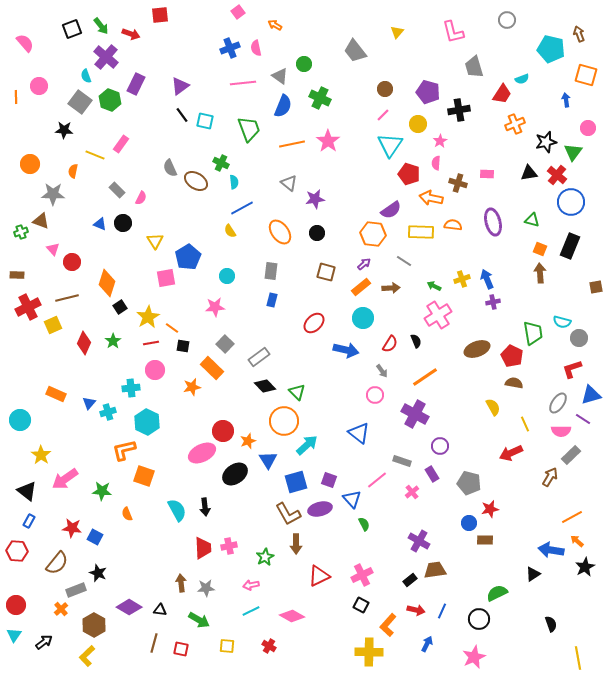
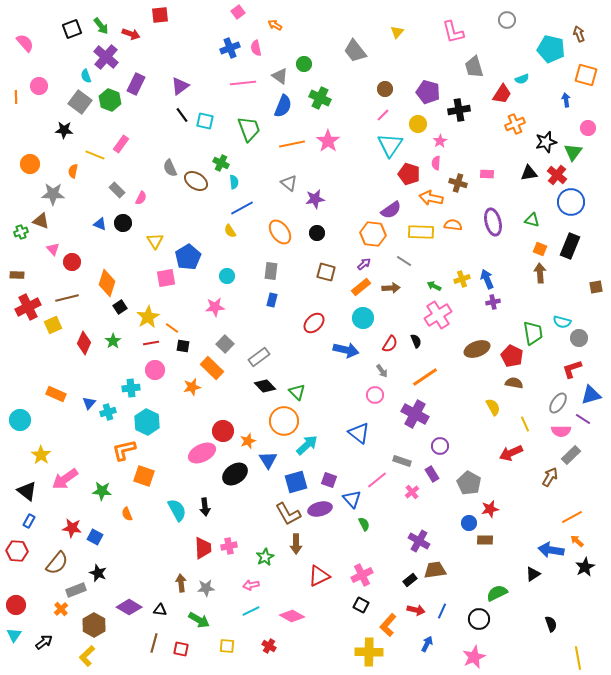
gray pentagon at (469, 483): rotated 15 degrees clockwise
